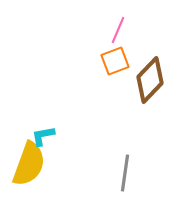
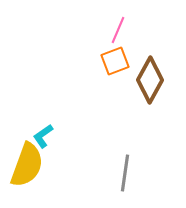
brown diamond: rotated 15 degrees counterclockwise
cyan L-shape: rotated 25 degrees counterclockwise
yellow semicircle: moved 2 px left, 1 px down
